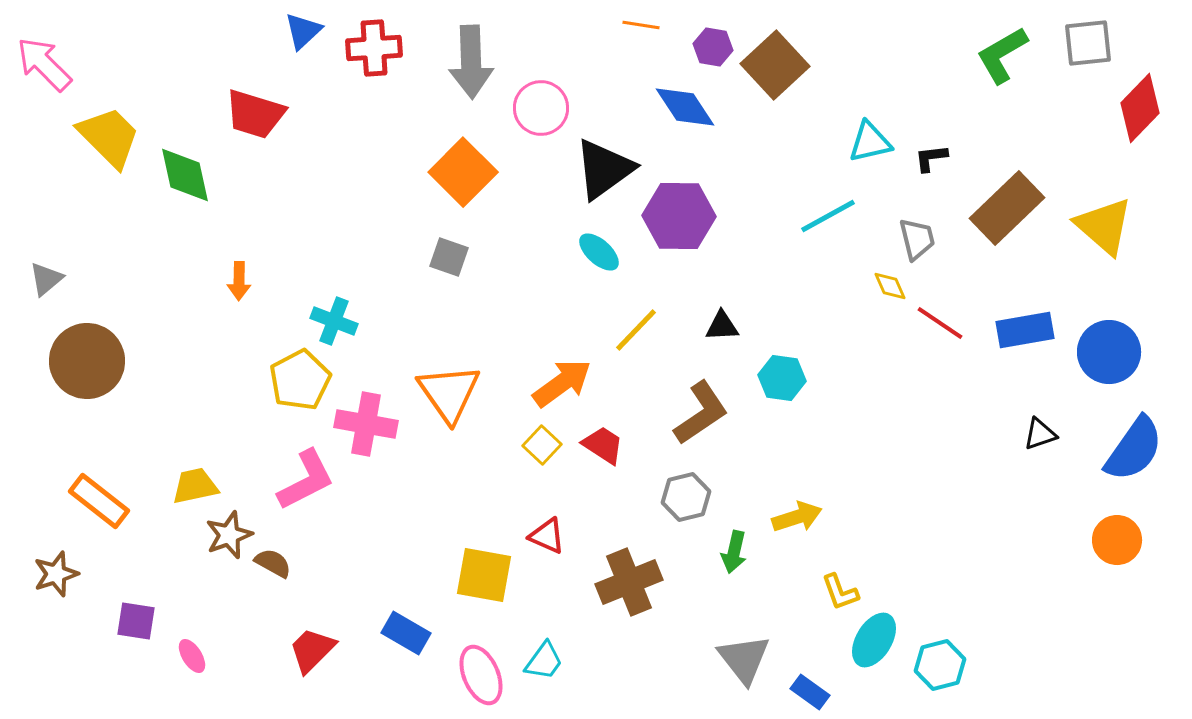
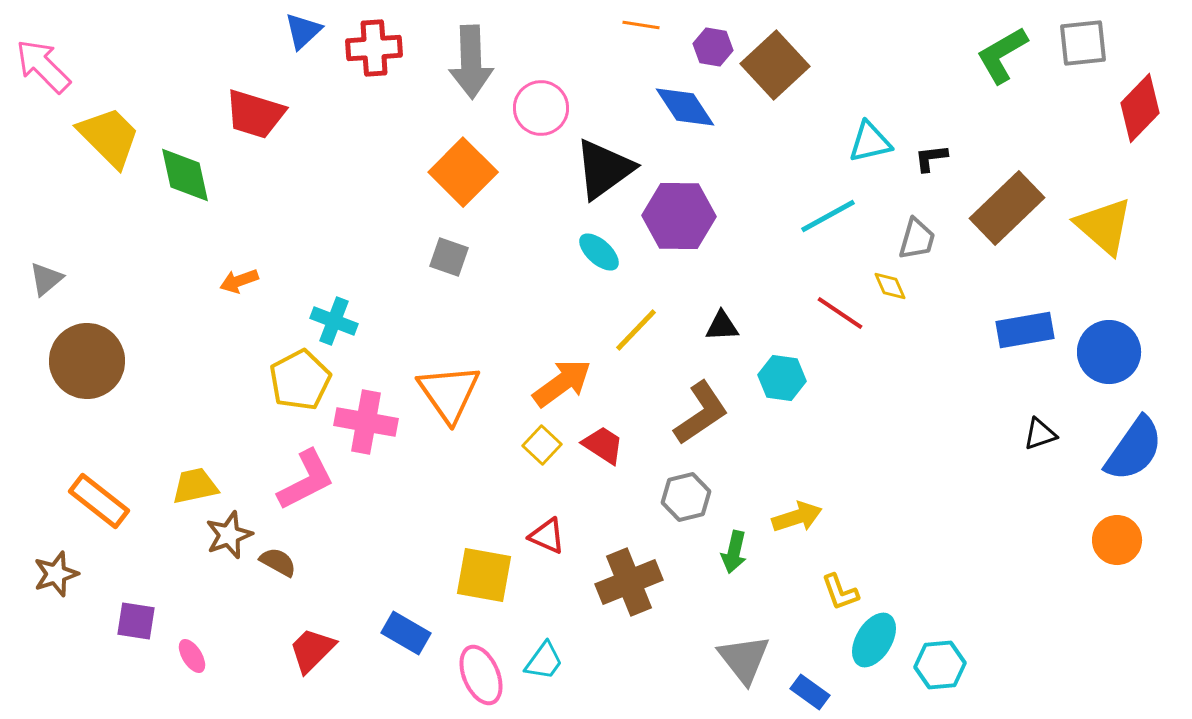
gray square at (1088, 43): moved 5 px left
pink arrow at (44, 64): moved 1 px left, 2 px down
gray trapezoid at (917, 239): rotated 30 degrees clockwise
orange arrow at (239, 281): rotated 69 degrees clockwise
red line at (940, 323): moved 100 px left, 10 px up
pink cross at (366, 424): moved 2 px up
brown semicircle at (273, 563): moved 5 px right, 1 px up
cyan hexagon at (940, 665): rotated 9 degrees clockwise
